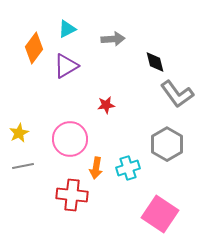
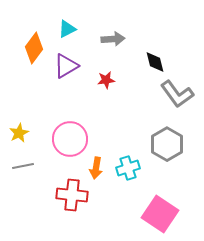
red star: moved 25 px up
